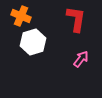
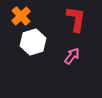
orange cross: rotated 24 degrees clockwise
pink arrow: moved 9 px left, 3 px up
